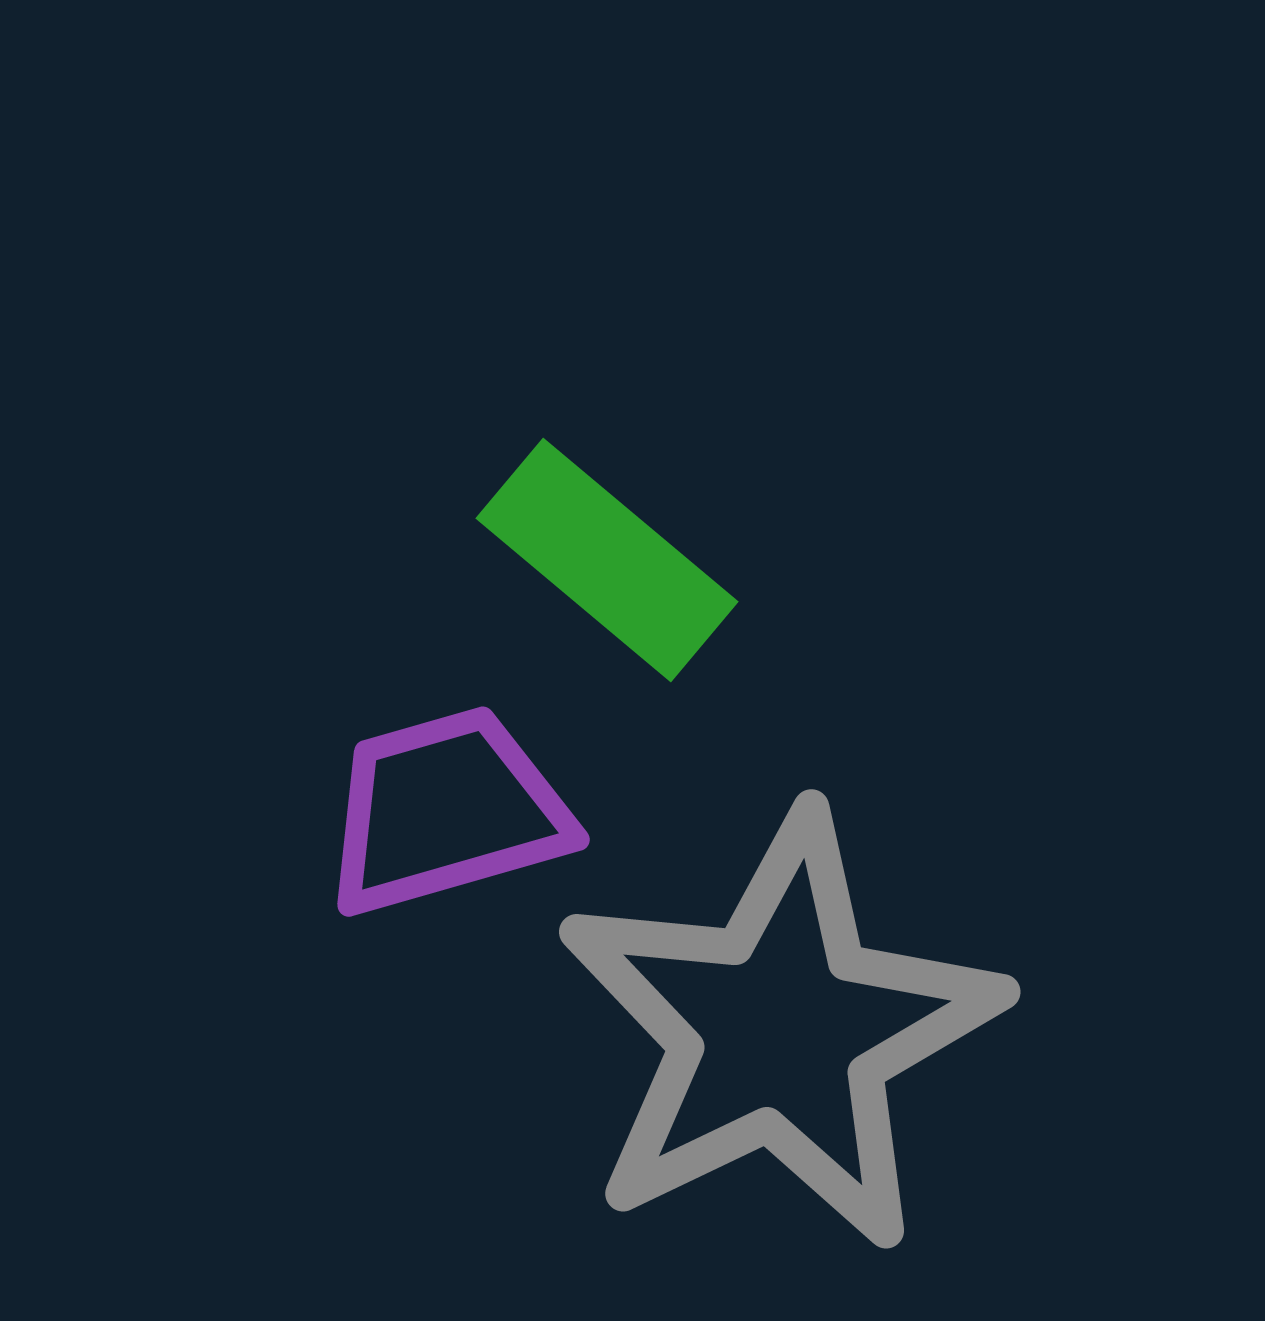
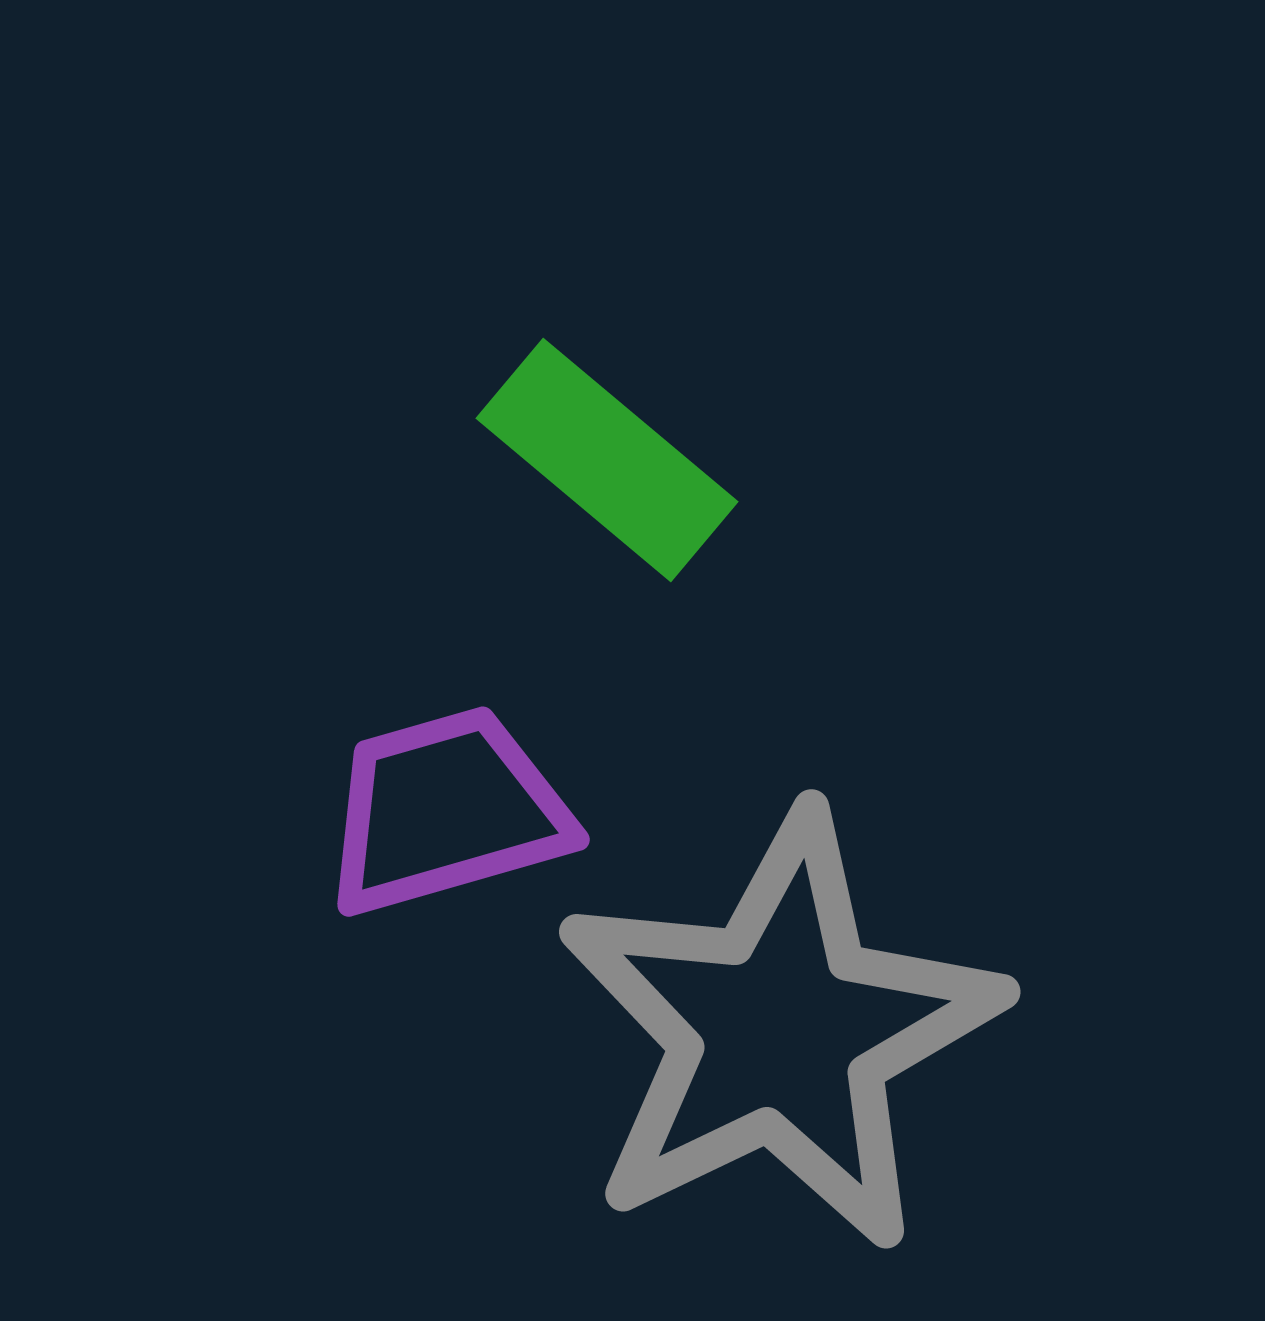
green rectangle: moved 100 px up
